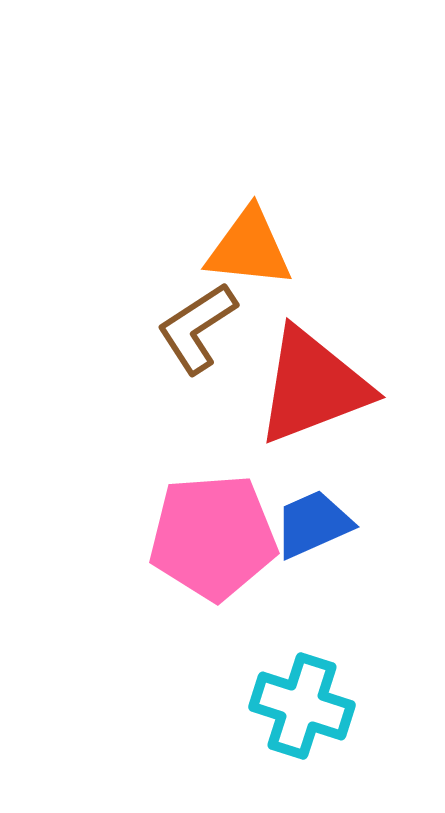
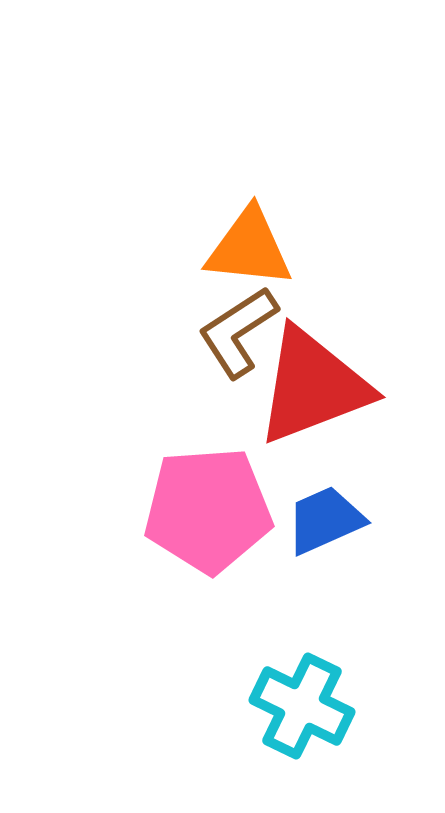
brown L-shape: moved 41 px right, 4 px down
blue trapezoid: moved 12 px right, 4 px up
pink pentagon: moved 5 px left, 27 px up
cyan cross: rotated 8 degrees clockwise
